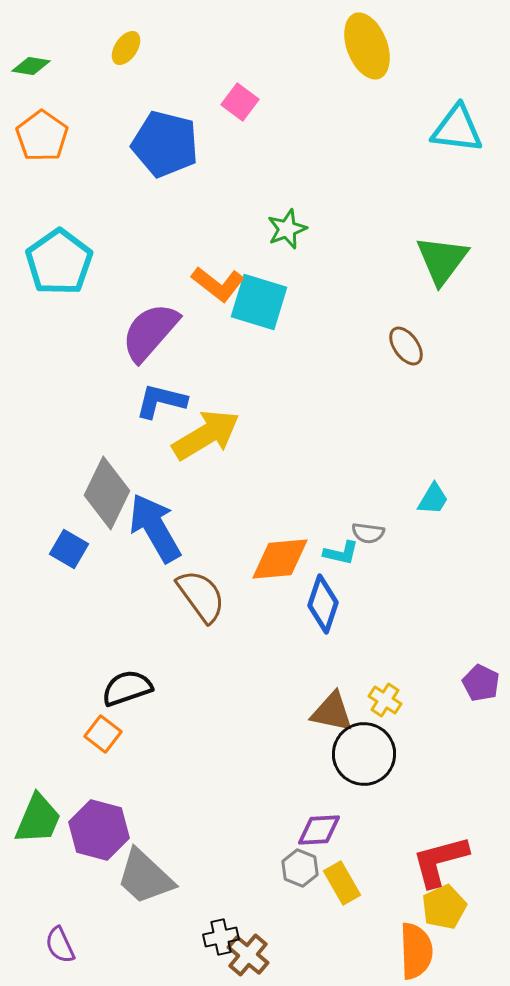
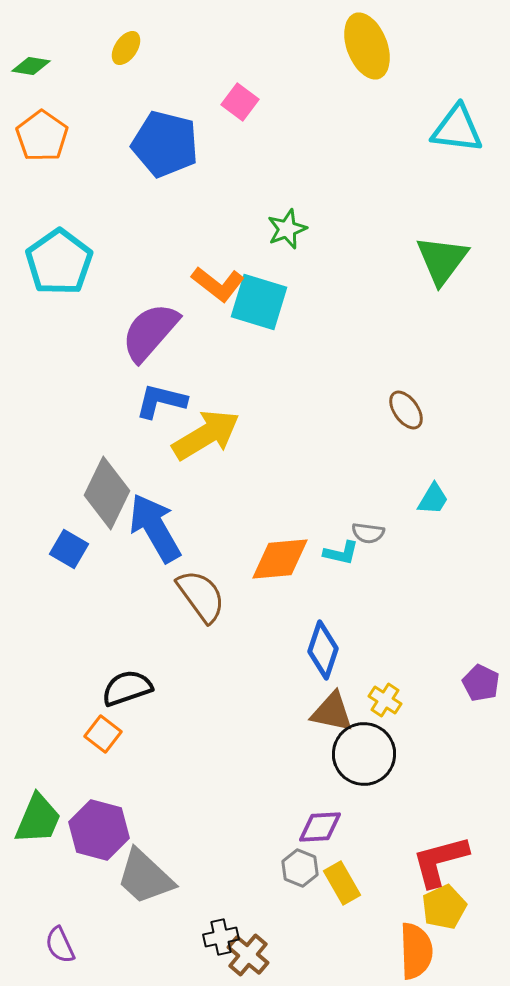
brown ellipse at (406, 346): moved 64 px down
blue diamond at (323, 604): moved 46 px down
purple diamond at (319, 830): moved 1 px right, 3 px up
